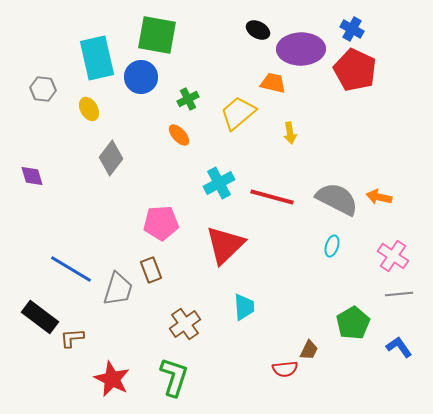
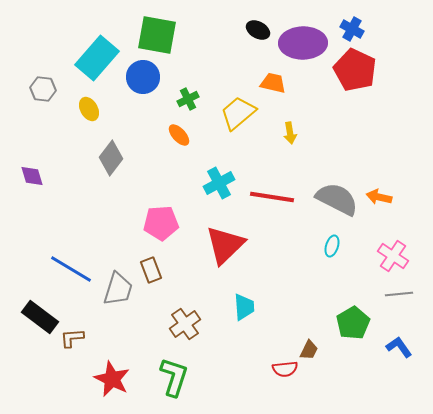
purple ellipse: moved 2 px right, 6 px up
cyan rectangle: rotated 54 degrees clockwise
blue circle: moved 2 px right
red line: rotated 6 degrees counterclockwise
